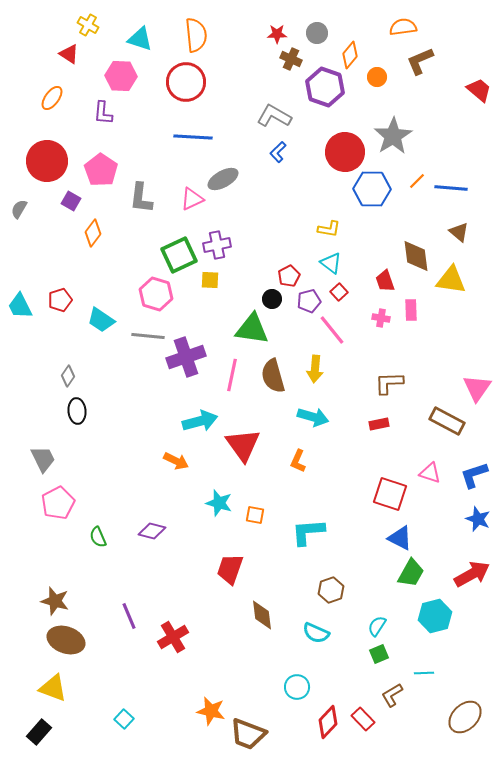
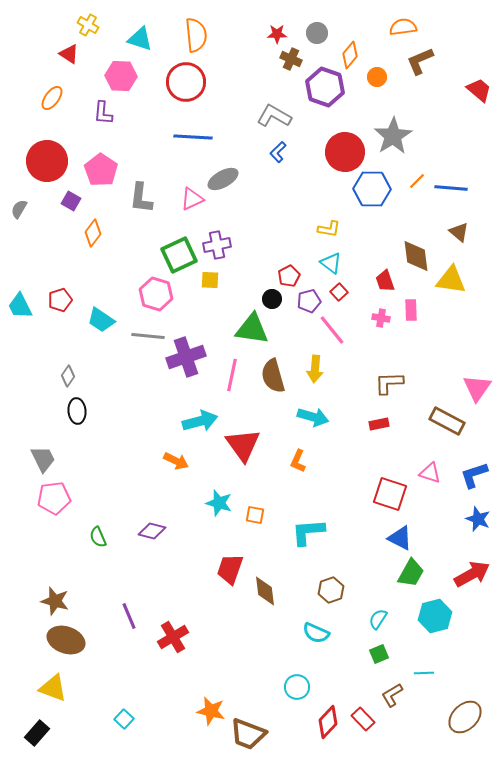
pink pentagon at (58, 503): moved 4 px left, 5 px up; rotated 20 degrees clockwise
brown diamond at (262, 615): moved 3 px right, 24 px up
cyan semicircle at (377, 626): moved 1 px right, 7 px up
black rectangle at (39, 732): moved 2 px left, 1 px down
